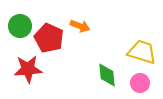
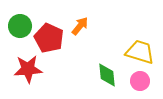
orange arrow: rotated 72 degrees counterclockwise
yellow trapezoid: moved 2 px left
pink circle: moved 2 px up
